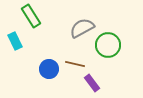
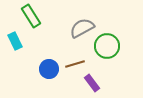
green circle: moved 1 px left, 1 px down
brown line: rotated 30 degrees counterclockwise
